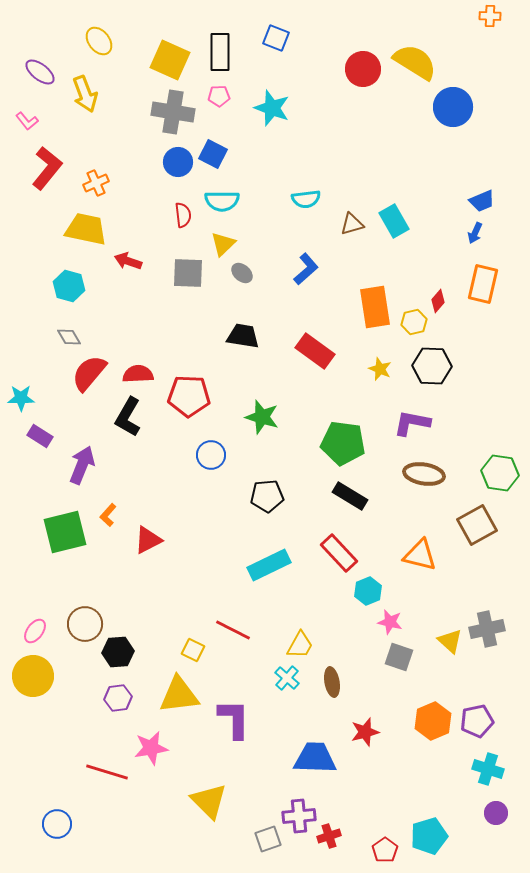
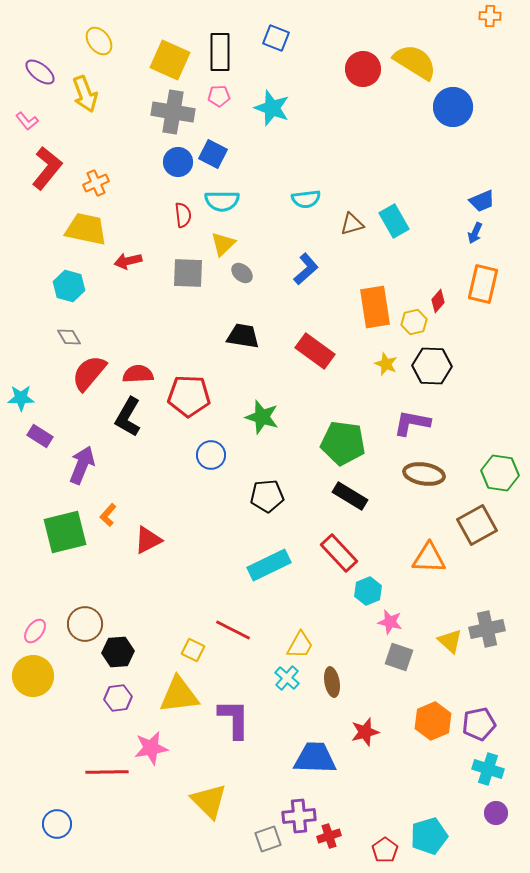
red arrow at (128, 261): rotated 32 degrees counterclockwise
yellow star at (380, 369): moved 6 px right, 5 px up
orange triangle at (420, 555): moved 9 px right, 3 px down; rotated 12 degrees counterclockwise
purple pentagon at (477, 721): moved 2 px right, 3 px down
red line at (107, 772): rotated 18 degrees counterclockwise
